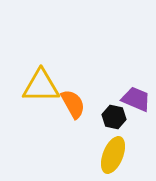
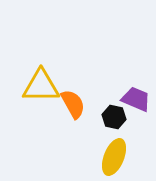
yellow ellipse: moved 1 px right, 2 px down
